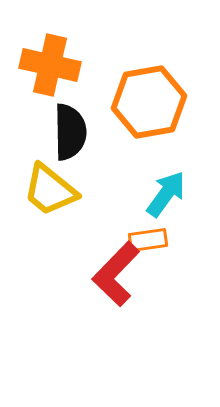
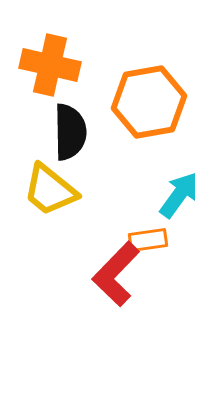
cyan arrow: moved 13 px right, 1 px down
